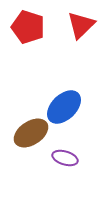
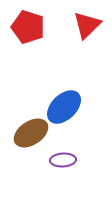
red triangle: moved 6 px right
purple ellipse: moved 2 px left, 2 px down; rotated 20 degrees counterclockwise
